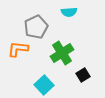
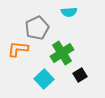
gray pentagon: moved 1 px right, 1 px down
black square: moved 3 px left
cyan square: moved 6 px up
